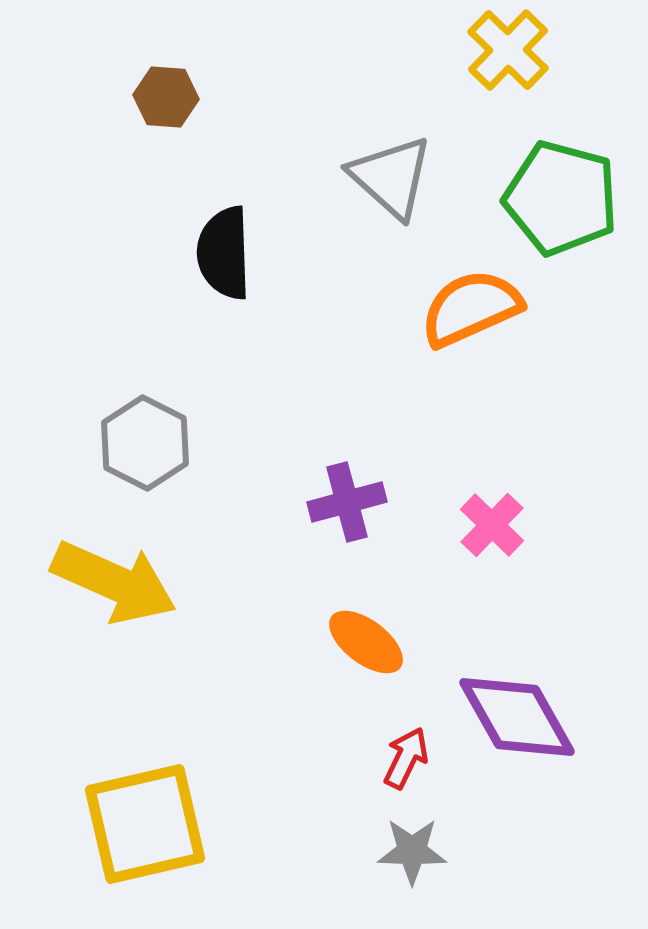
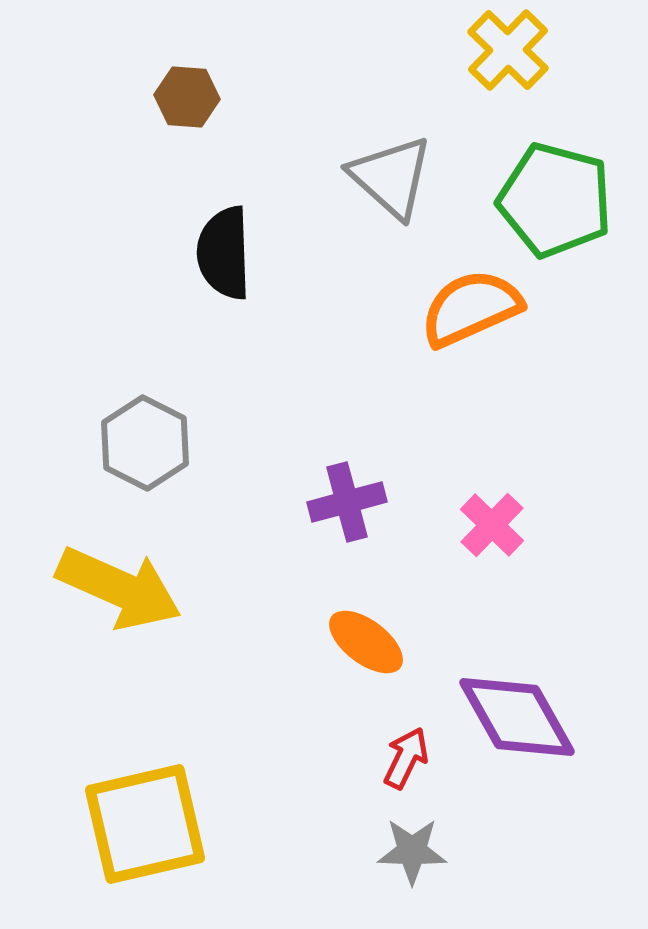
brown hexagon: moved 21 px right
green pentagon: moved 6 px left, 2 px down
yellow arrow: moved 5 px right, 6 px down
